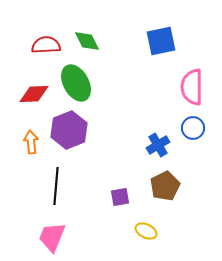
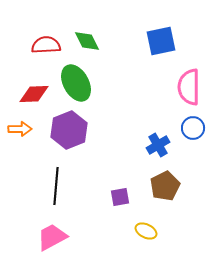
pink semicircle: moved 3 px left
orange arrow: moved 11 px left, 13 px up; rotated 95 degrees clockwise
pink trapezoid: rotated 40 degrees clockwise
